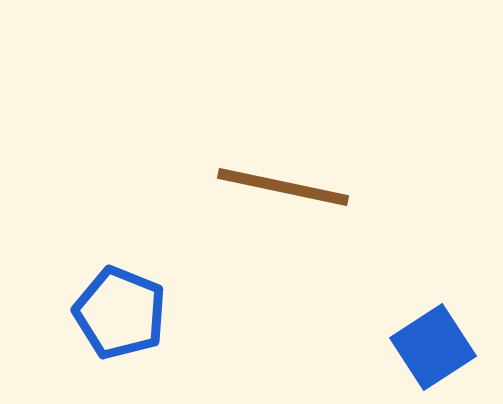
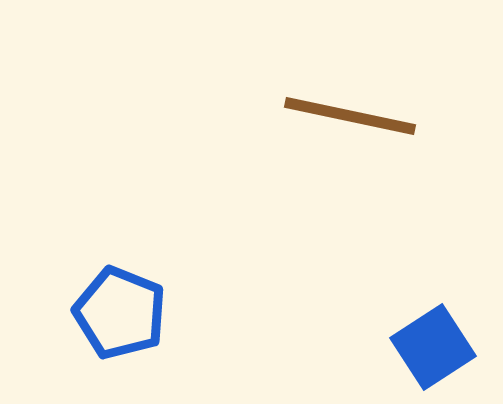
brown line: moved 67 px right, 71 px up
